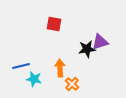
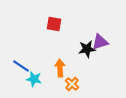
blue line: rotated 48 degrees clockwise
